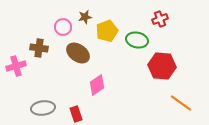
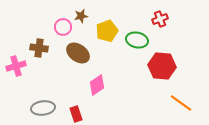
brown star: moved 4 px left, 1 px up
